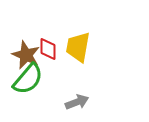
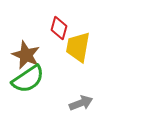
red diamond: moved 11 px right, 21 px up; rotated 15 degrees clockwise
green semicircle: rotated 16 degrees clockwise
gray arrow: moved 4 px right, 1 px down
